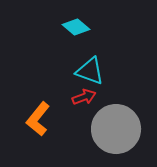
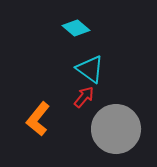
cyan diamond: moved 1 px down
cyan triangle: moved 2 px up; rotated 16 degrees clockwise
red arrow: rotated 30 degrees counterclockwise
